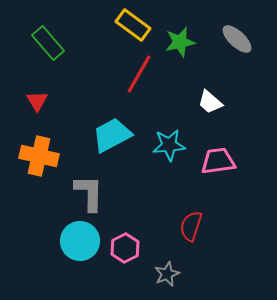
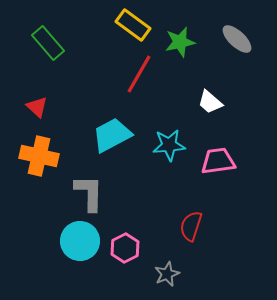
red triangle: moved 6 px down; rotated 15 degrees counterclockwise
